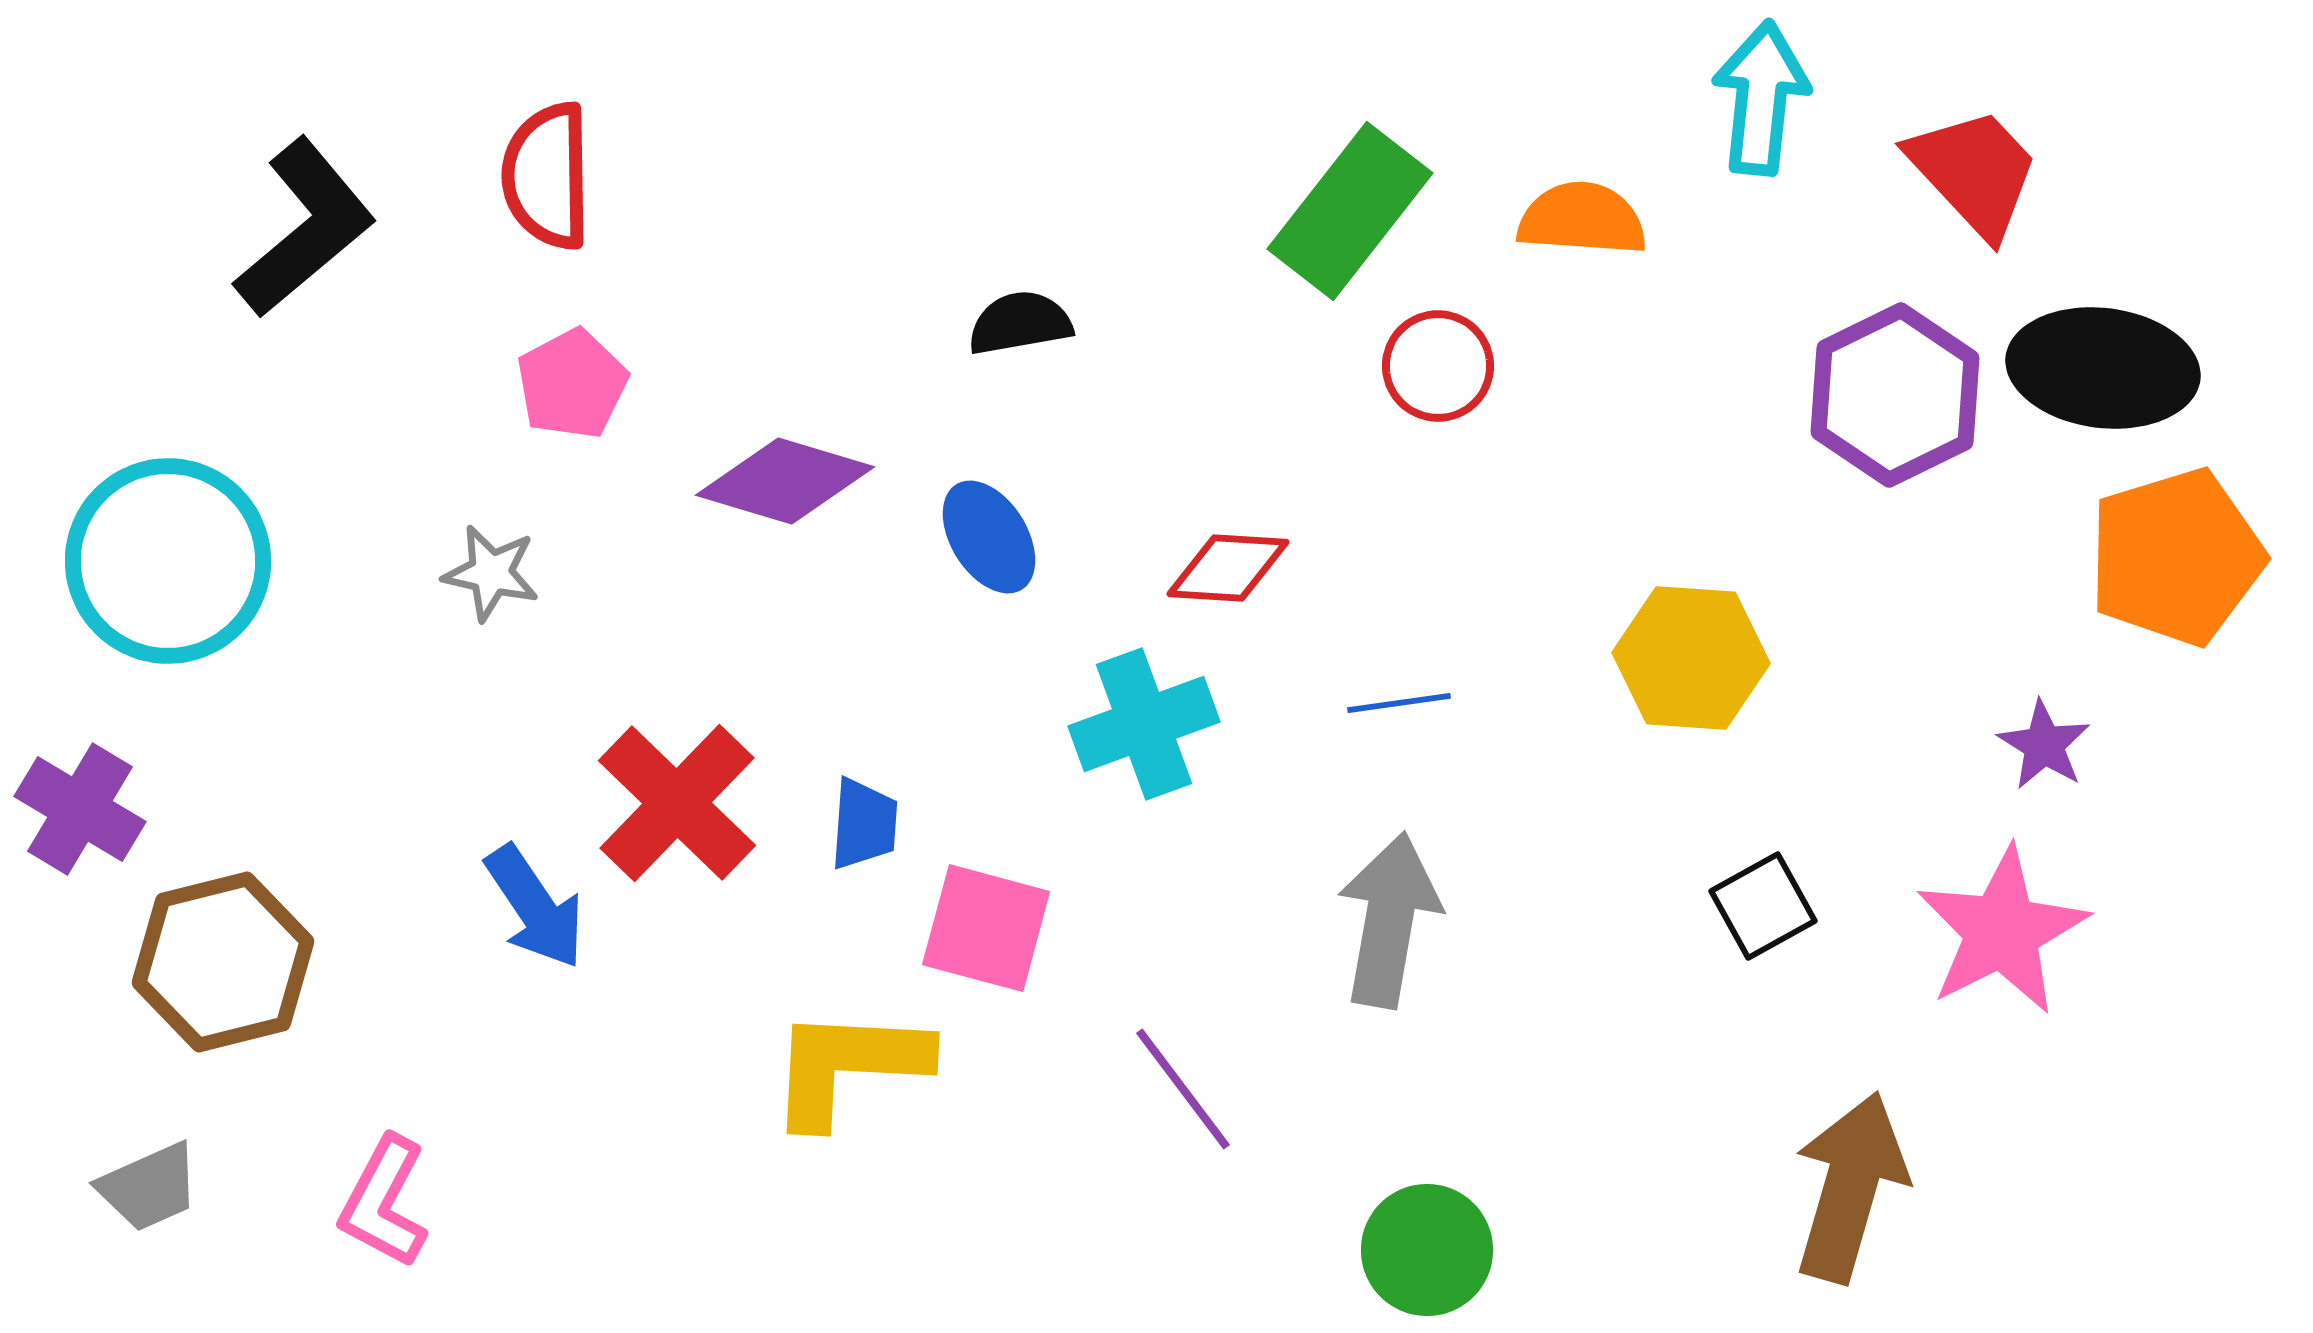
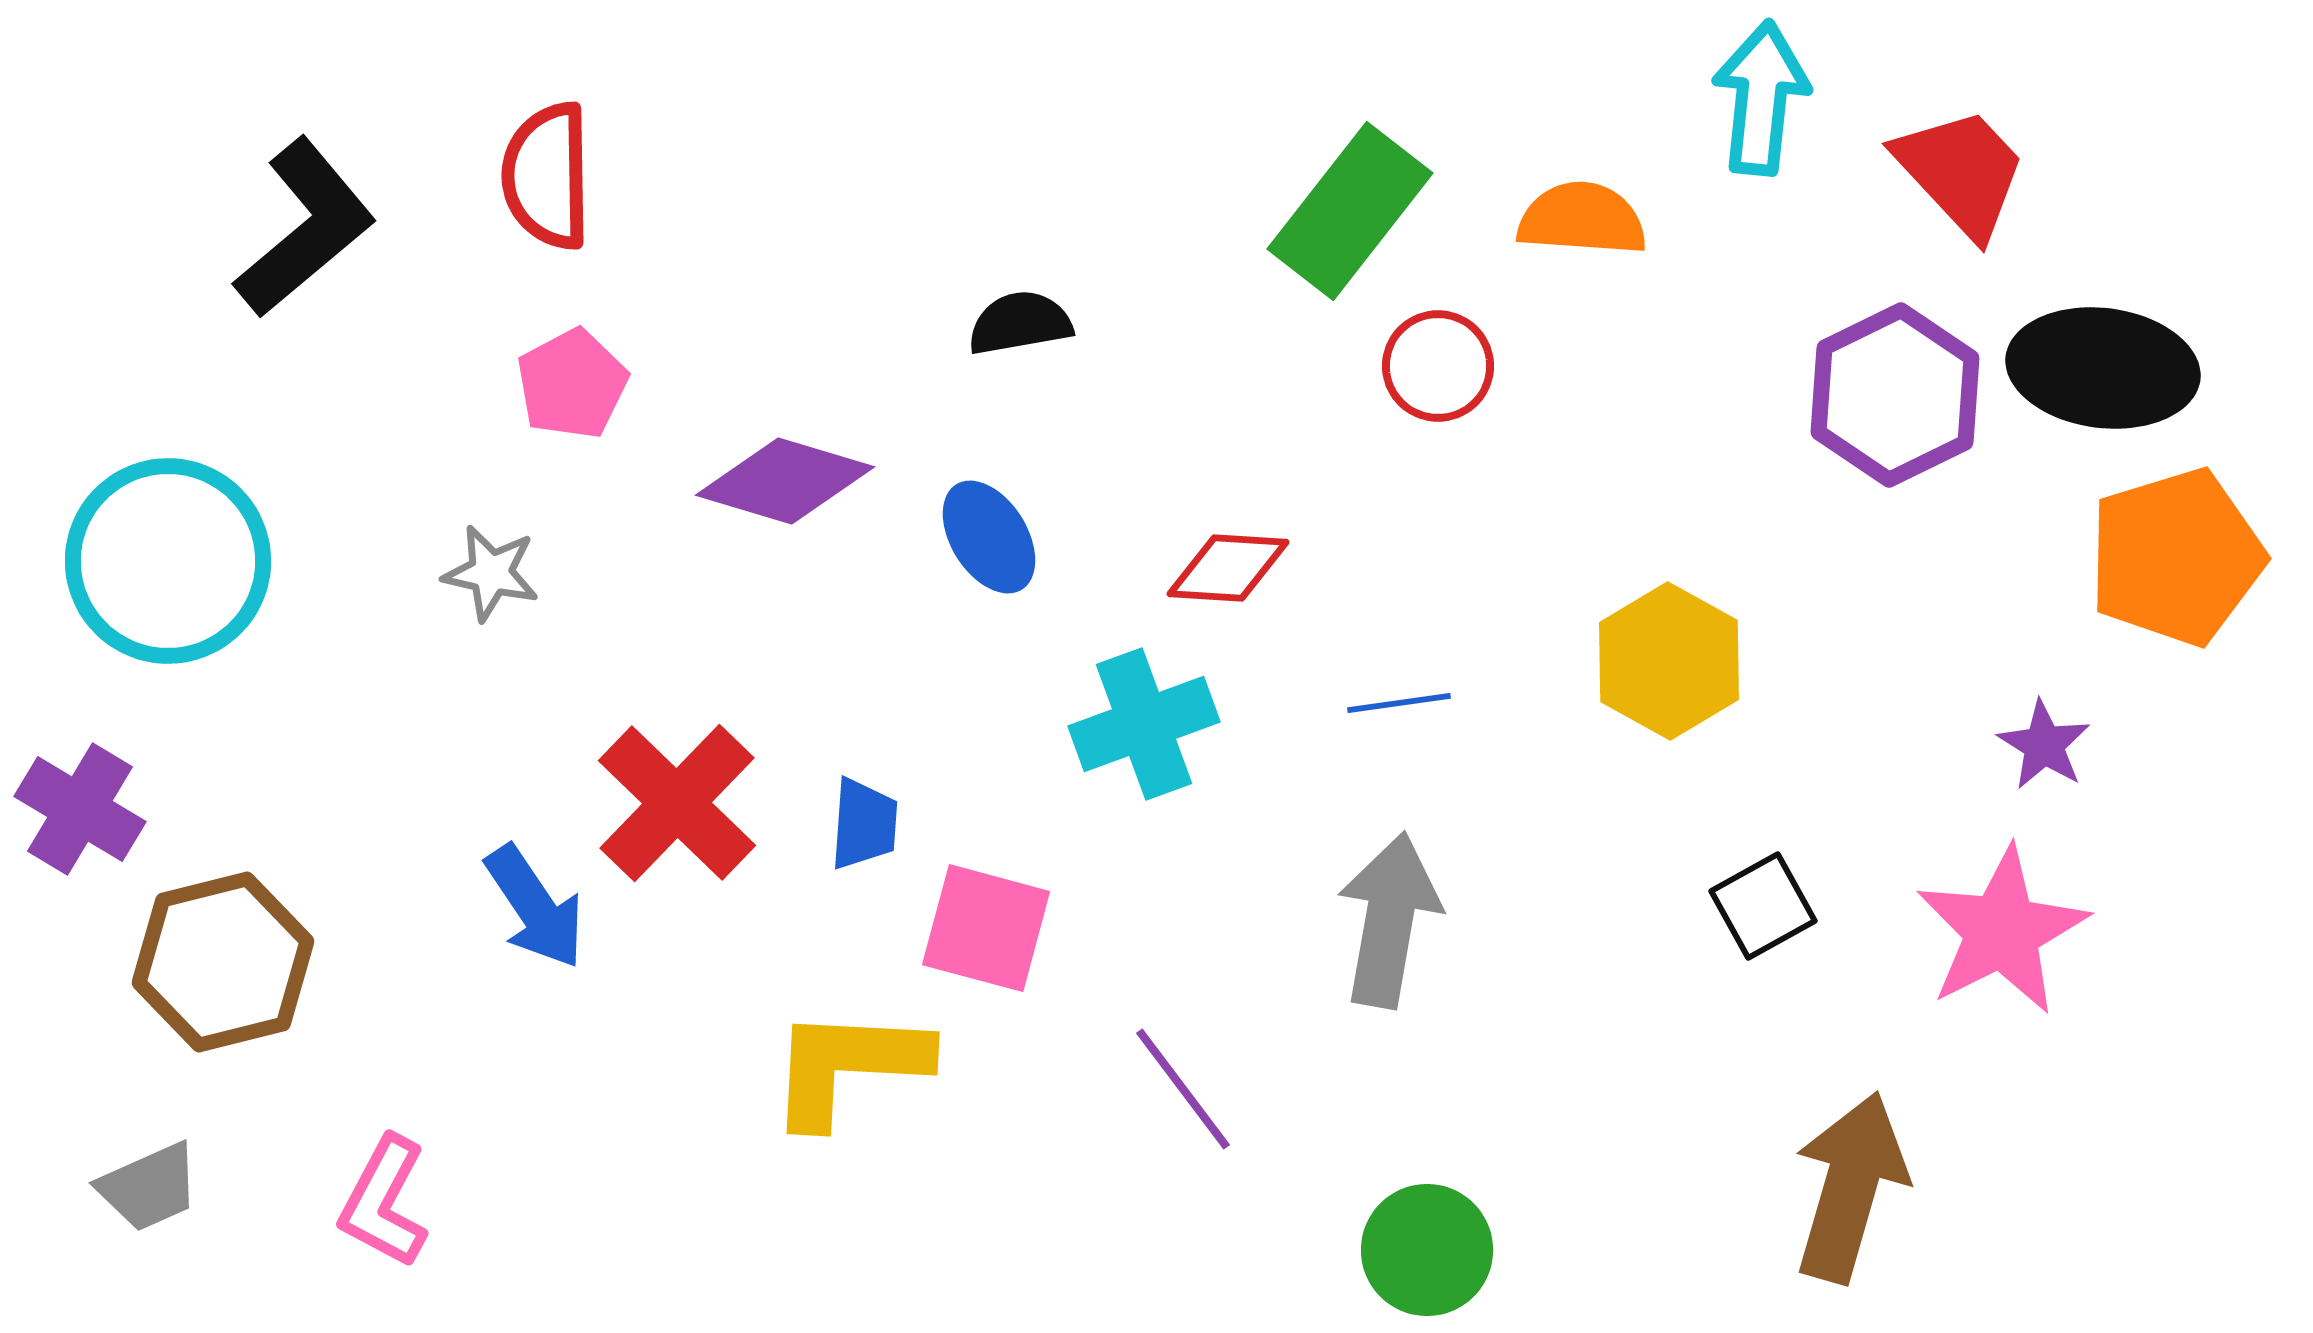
red trapezoid: moved 13 px left
yellow hexagon: moved 22 px left, 3 px down; rotated 25 degrees clockwise
